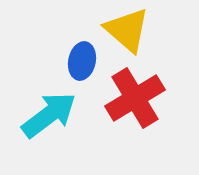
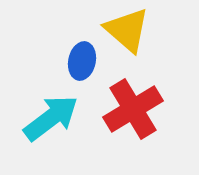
red cross: moved 2 px left, 11 px down
cyan arrow: moved 2 px right, 3 px down
